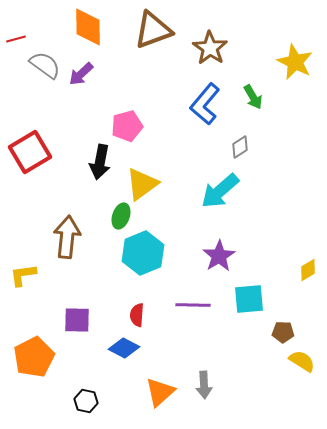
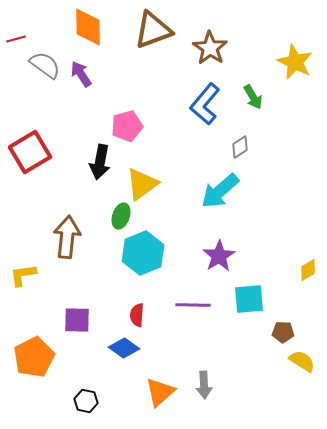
purple arrow: rotated 100 degrees clockwise
blue diamond: rotated 8 degrees clockwise
